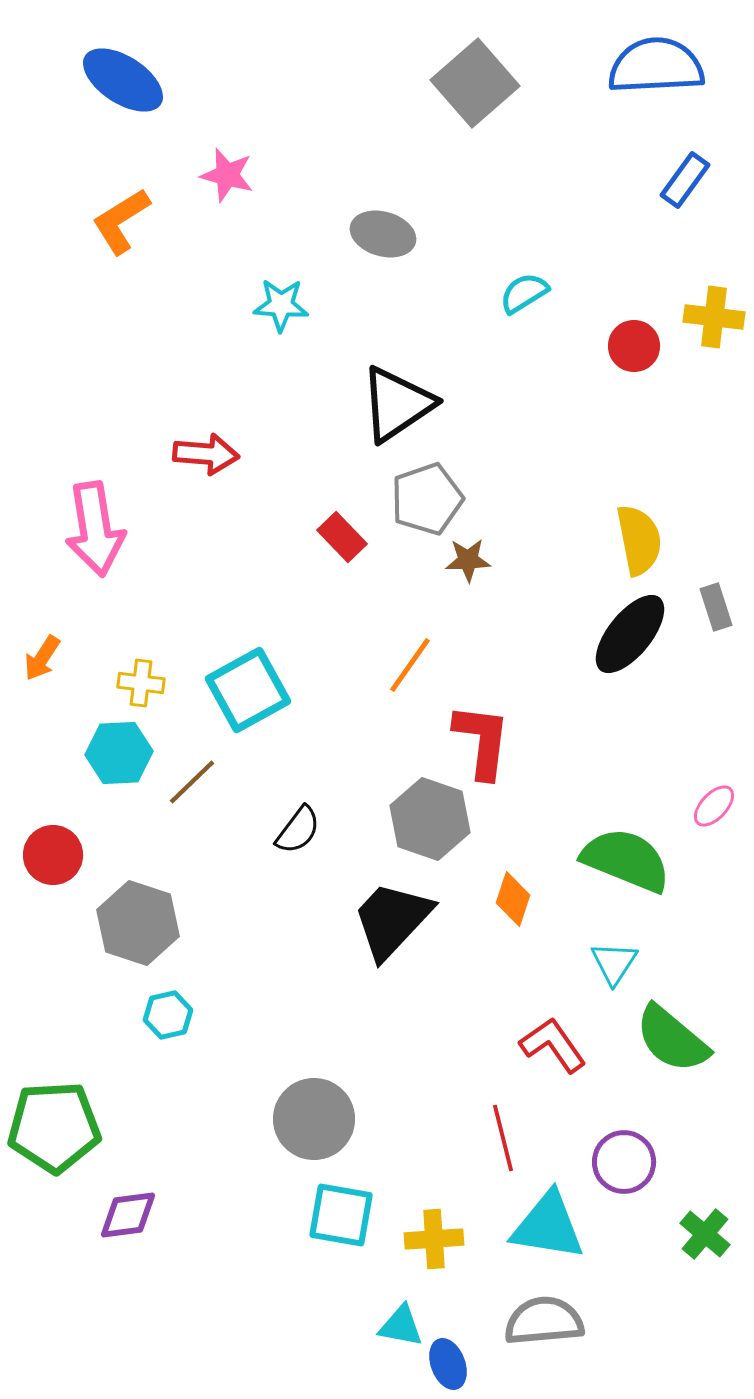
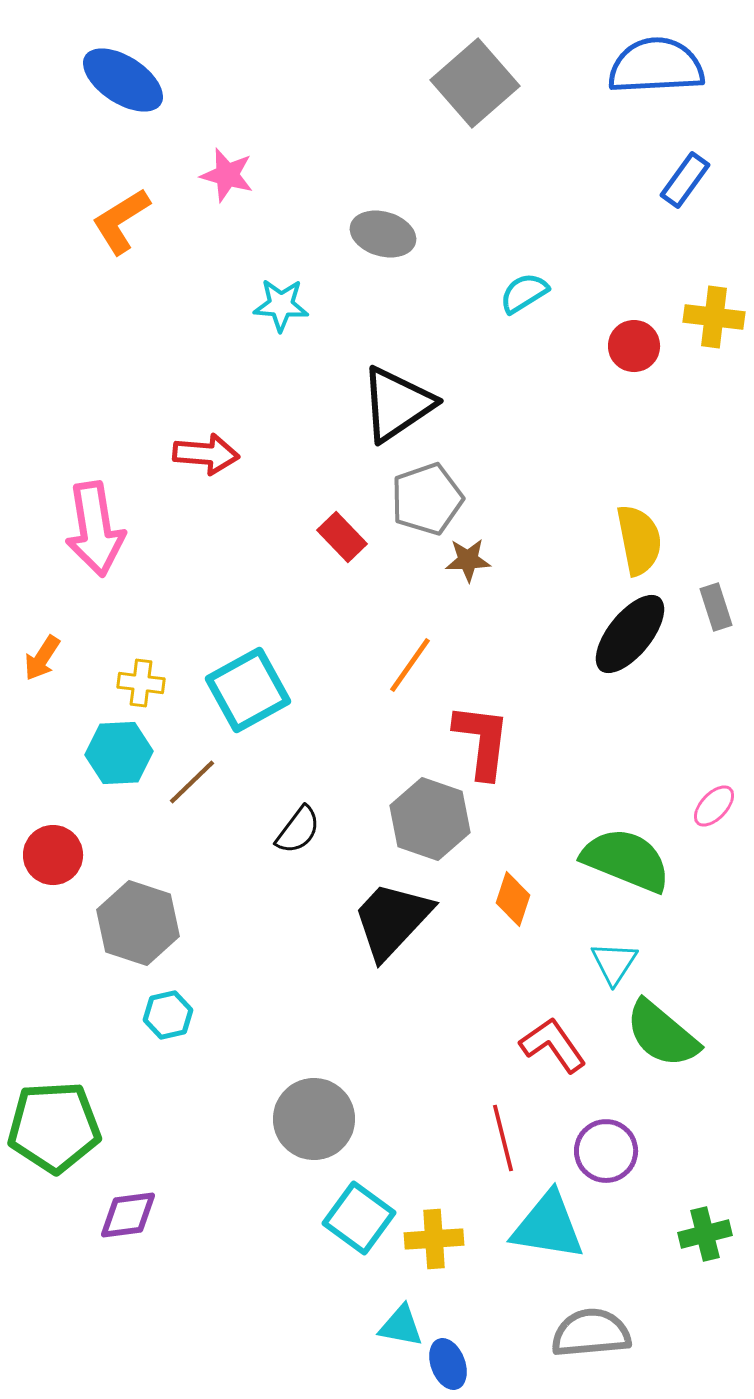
green semicircle at (672, 1039): moved 10 px left, 5 px up
purple circle at (624, 1162): moved 18 px left, 11 px up
cyan square at (341, 1215): moved 18 px right, 3 px down; rotated 26 degrees clockwise
green cross at (705, 1234): rotated 36 degrees clockwise
gray semicircle at (544, 1321): moved 47 px right, 12 px down
